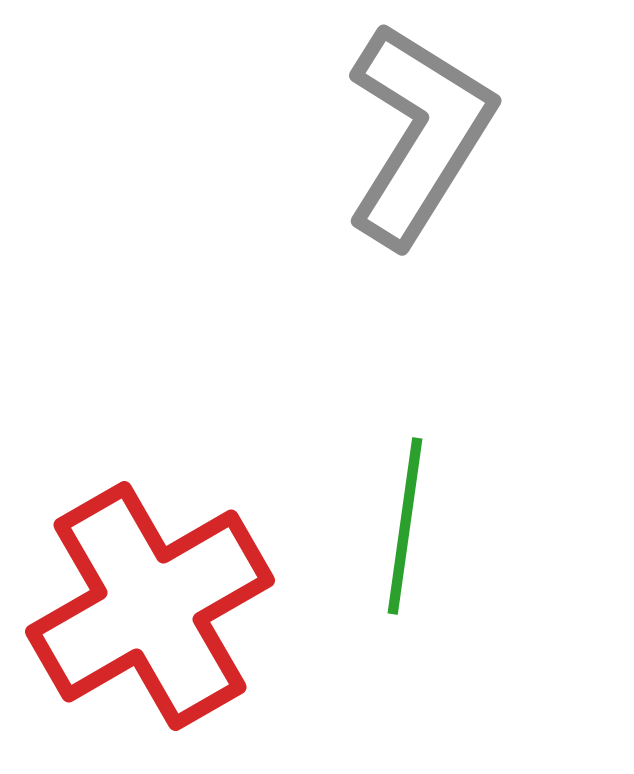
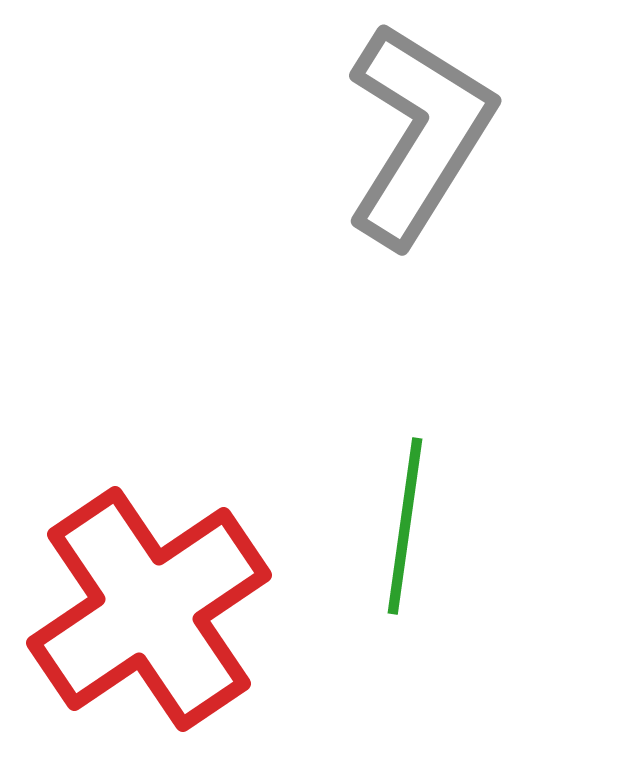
red cross: moved 1 px left, 3 px down; rotated 4 degrees counterclockwise
